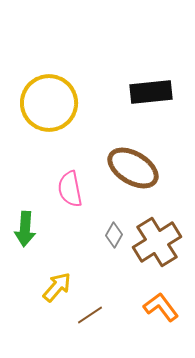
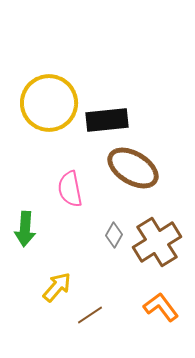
black rectangle: moved 44 px left, 28 px down
